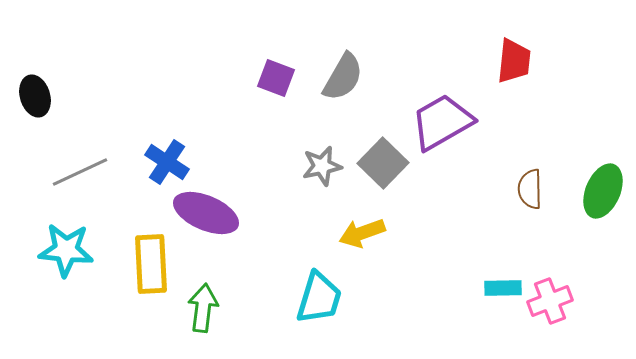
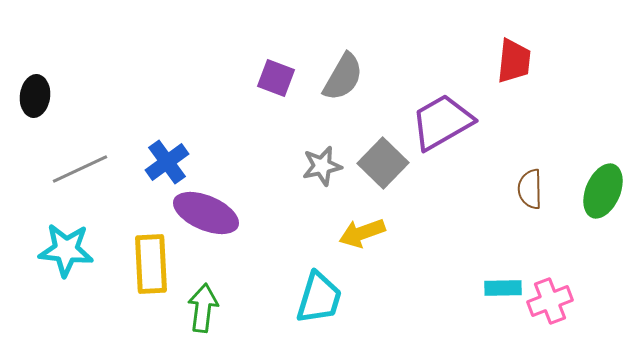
black ellipse: rotated 24 degrees clockwise
blue cross: rotated 21 degrees clockwise
gray line: moved 3 px up
